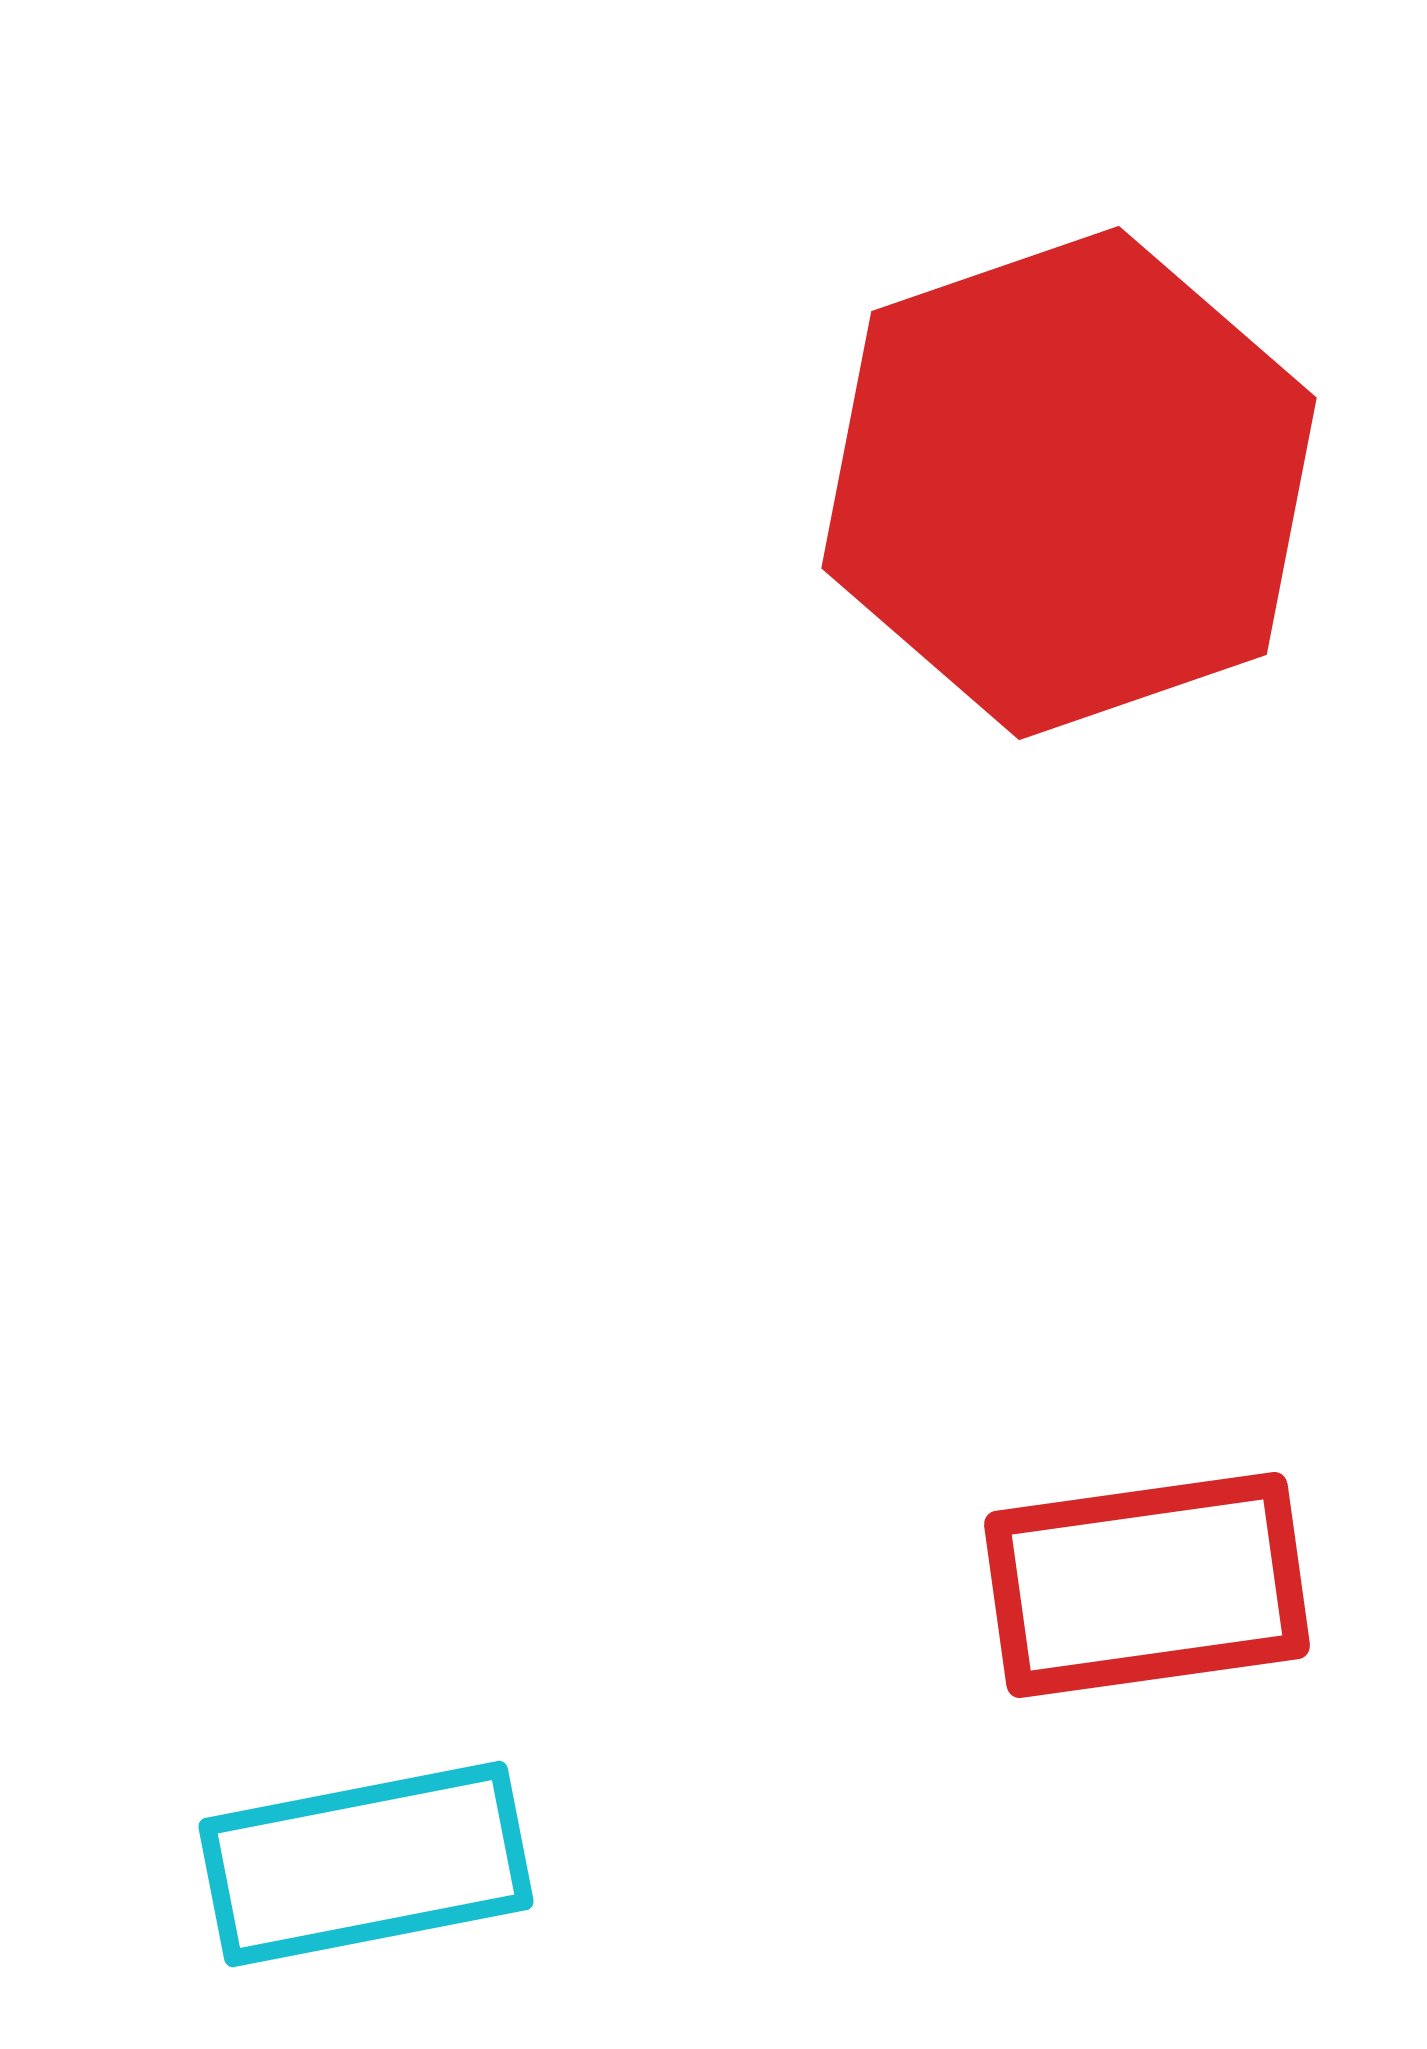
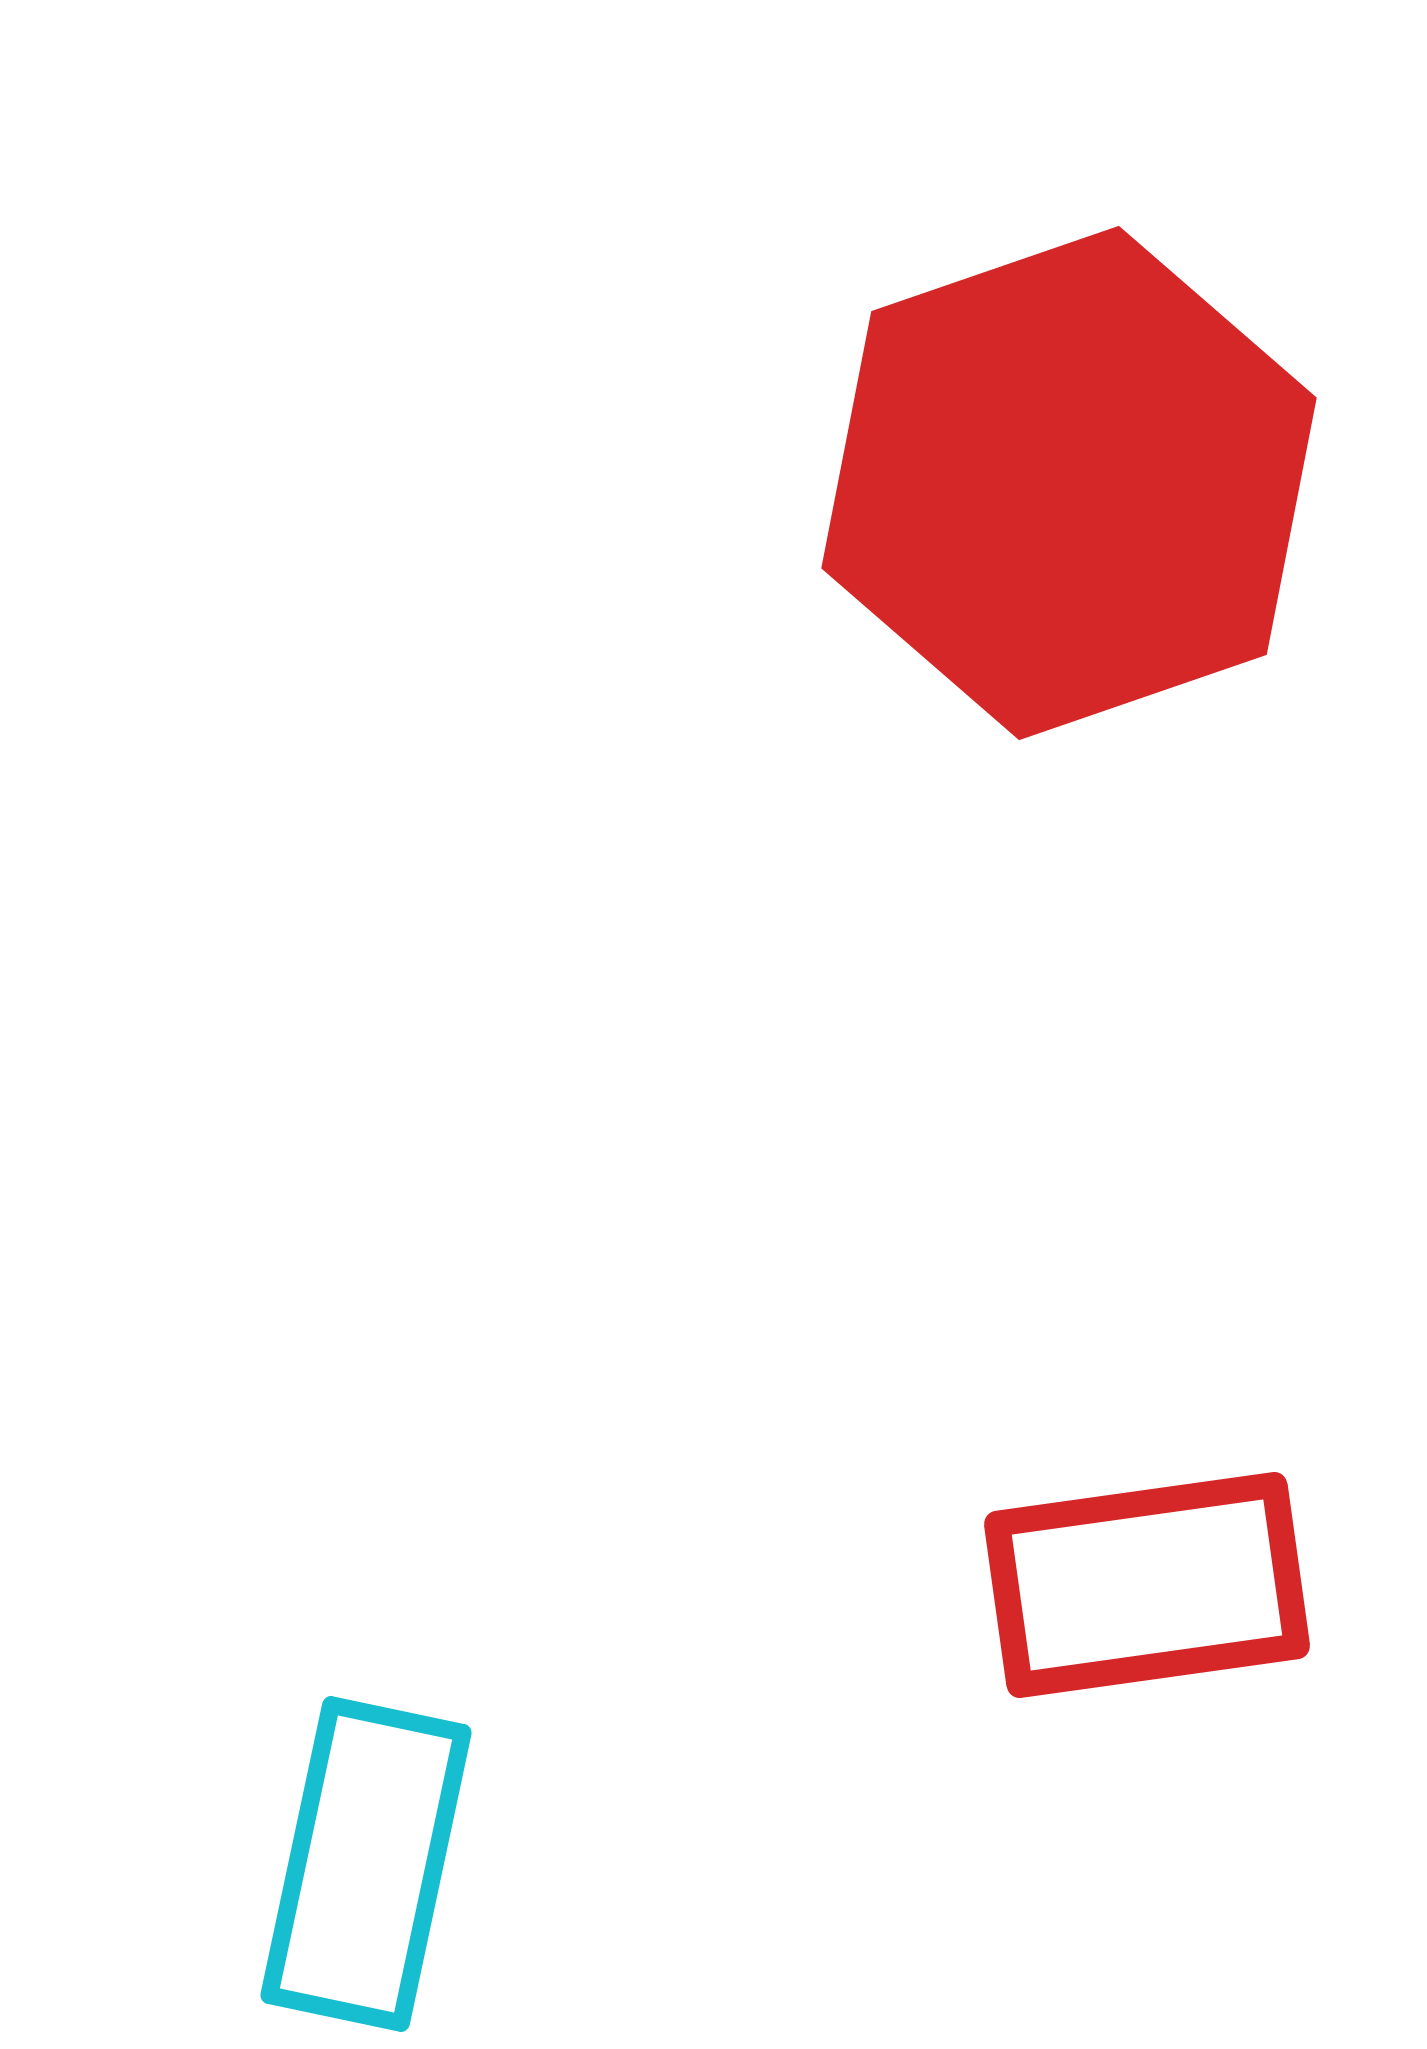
cyan rectangle: rotated 67 degrees counterclockwise
